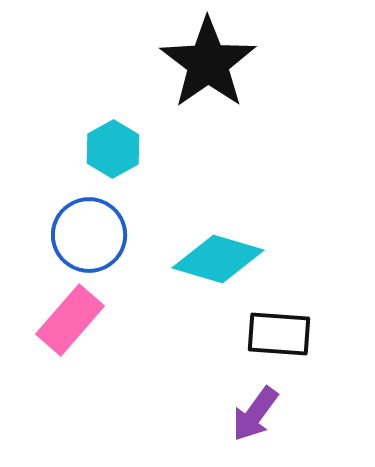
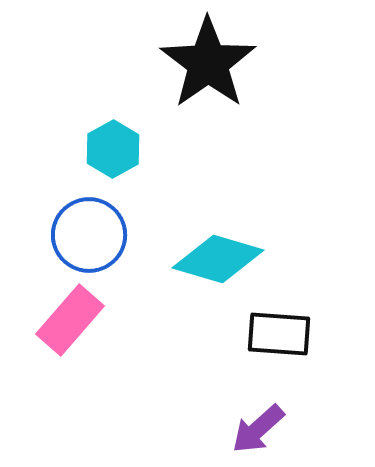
purple arrow: moved 3 px right, 15 px down; rotated 12 degrees clockwise
